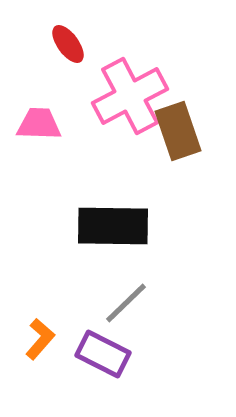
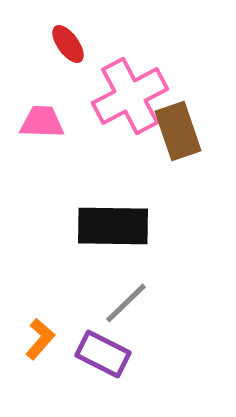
pink trapezoid: moved 3 px right, 2 px up
